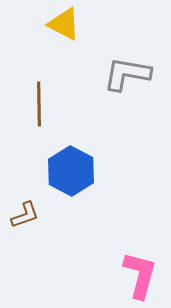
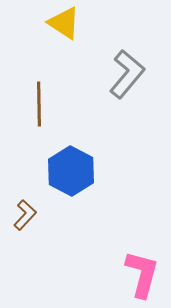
yellow triangle: moved 1 px up; rotated 6 degrees clockwise
gray L-shape: rotated 120 degrees clockwise
brown L-shape: rotated 28 degrees counterclockwise
pink L-shape: moved 2 px right, 1 px up
